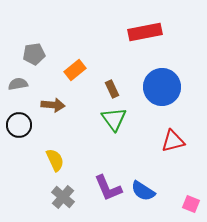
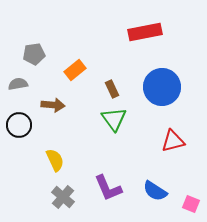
blue semicircle: moved 12 px right
